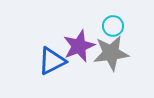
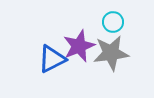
cyan circle: moved 4 px up
blue triangle: moved 2 px up
